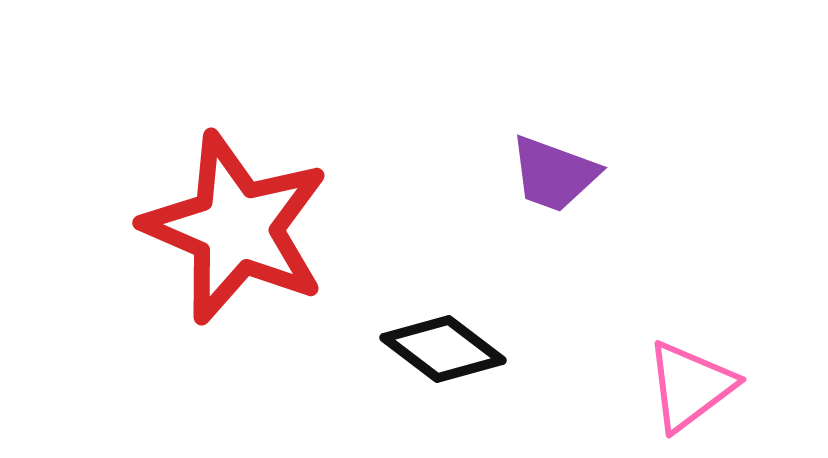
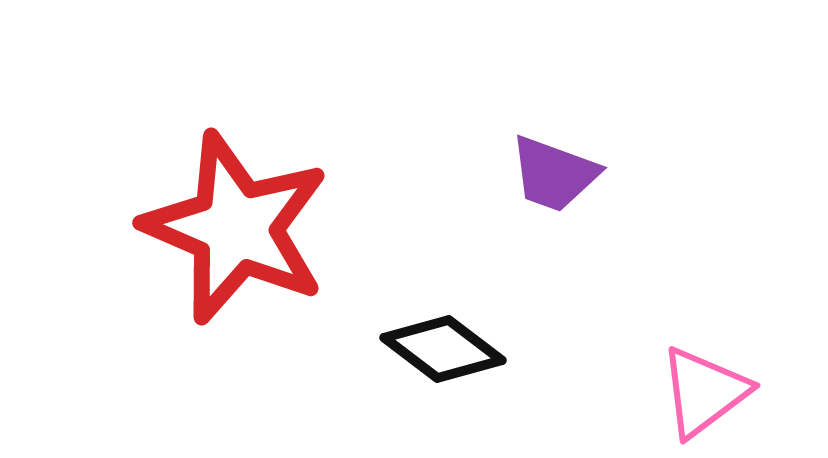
pink triangle: moved 14 px right, 6 px down
